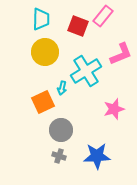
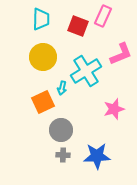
pink rectangle: rotated 15 degrees counterclockwise
yellow circle: moved 2 px left, 5 px down
gray cross: moved 4 px right, 1 px up; rotated 16 degrees counterclockwise
